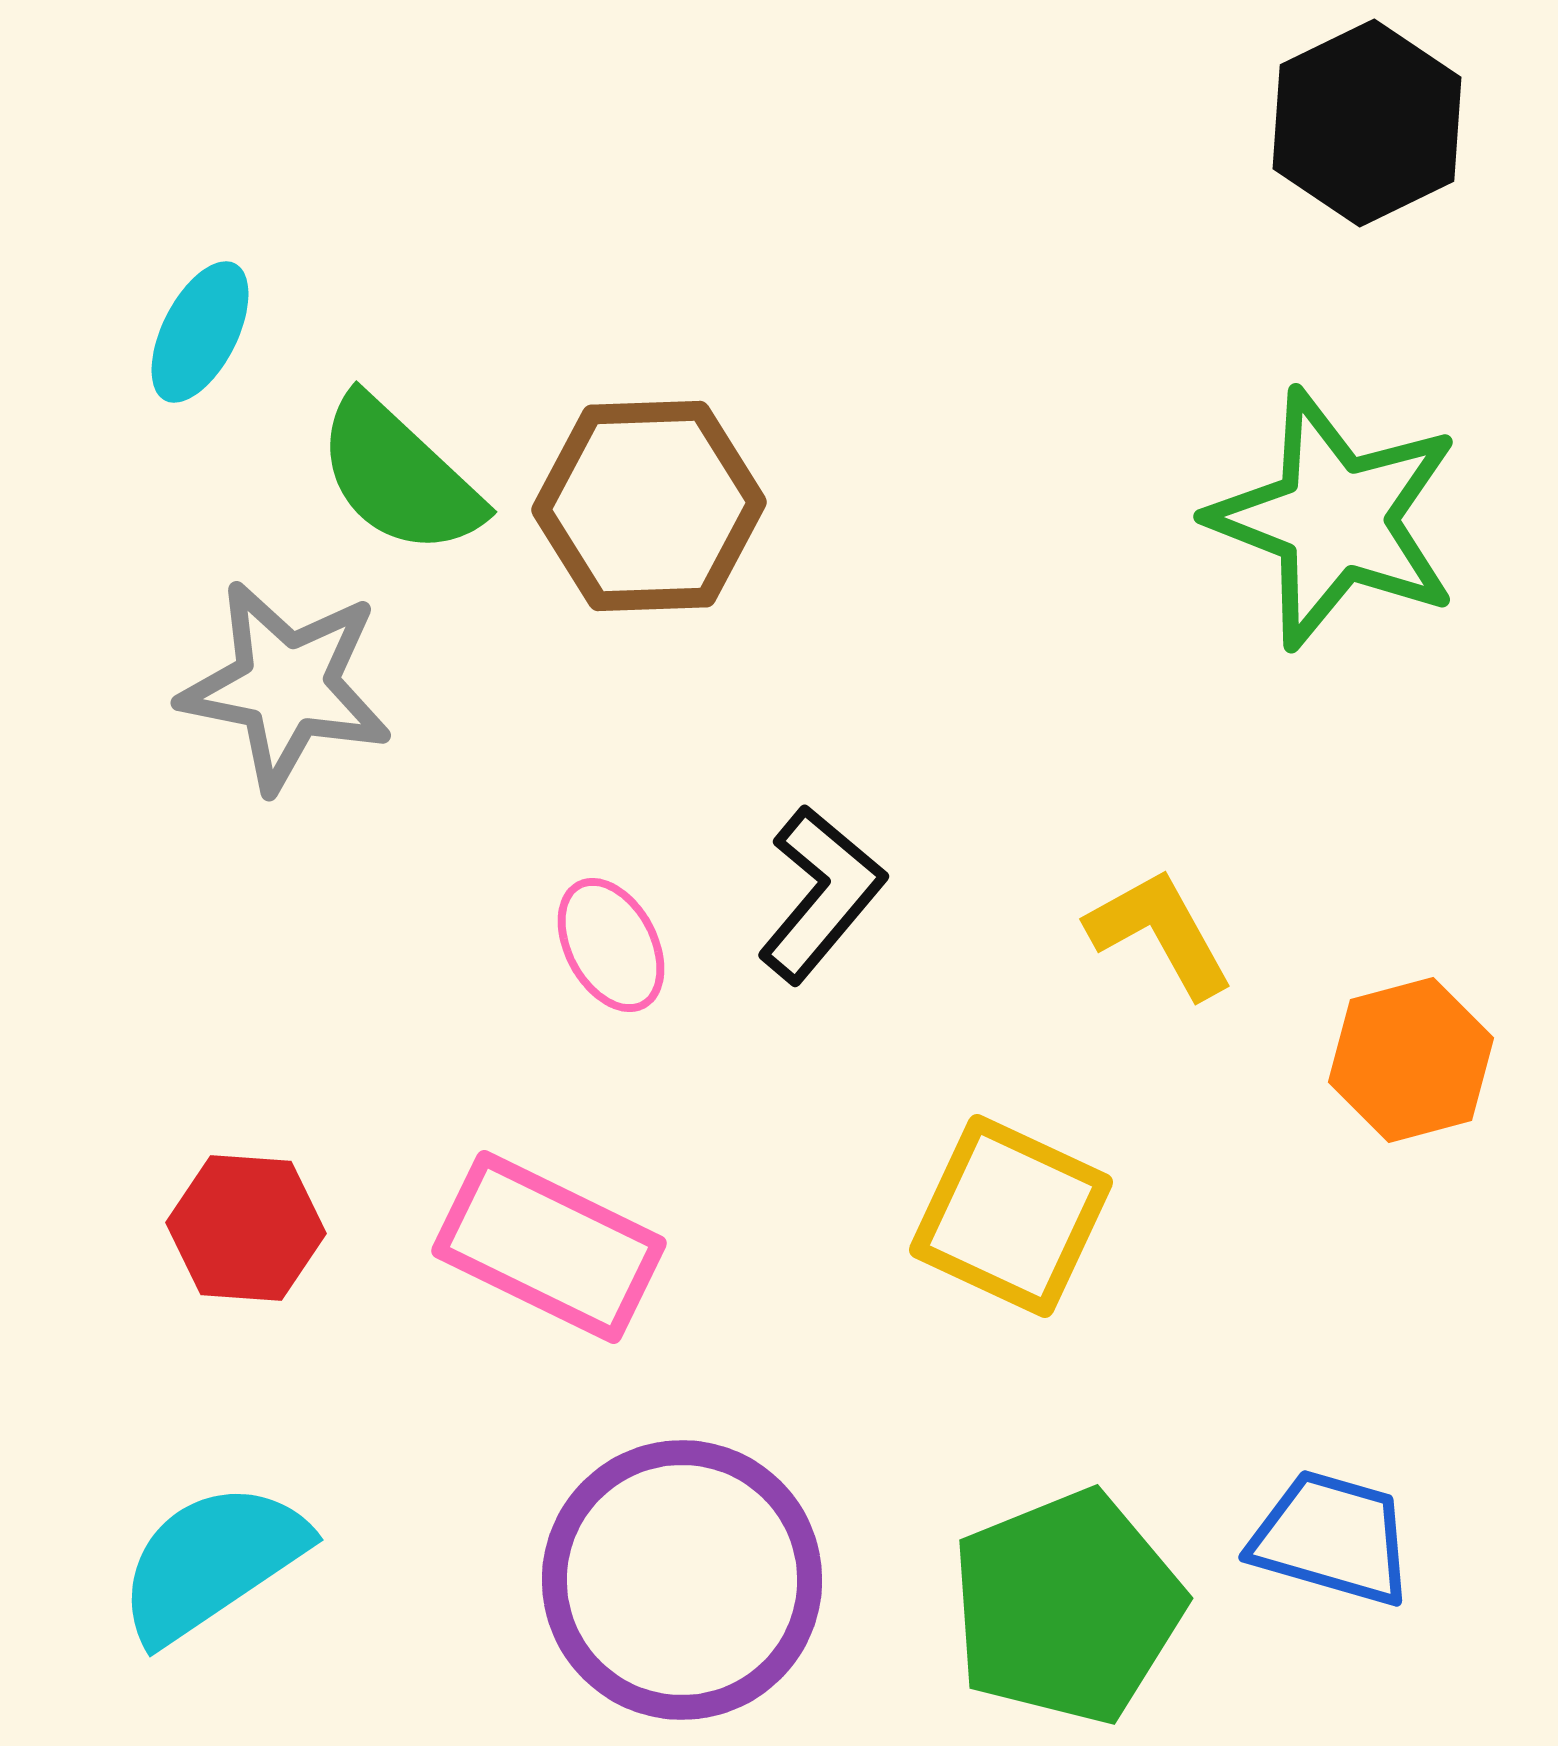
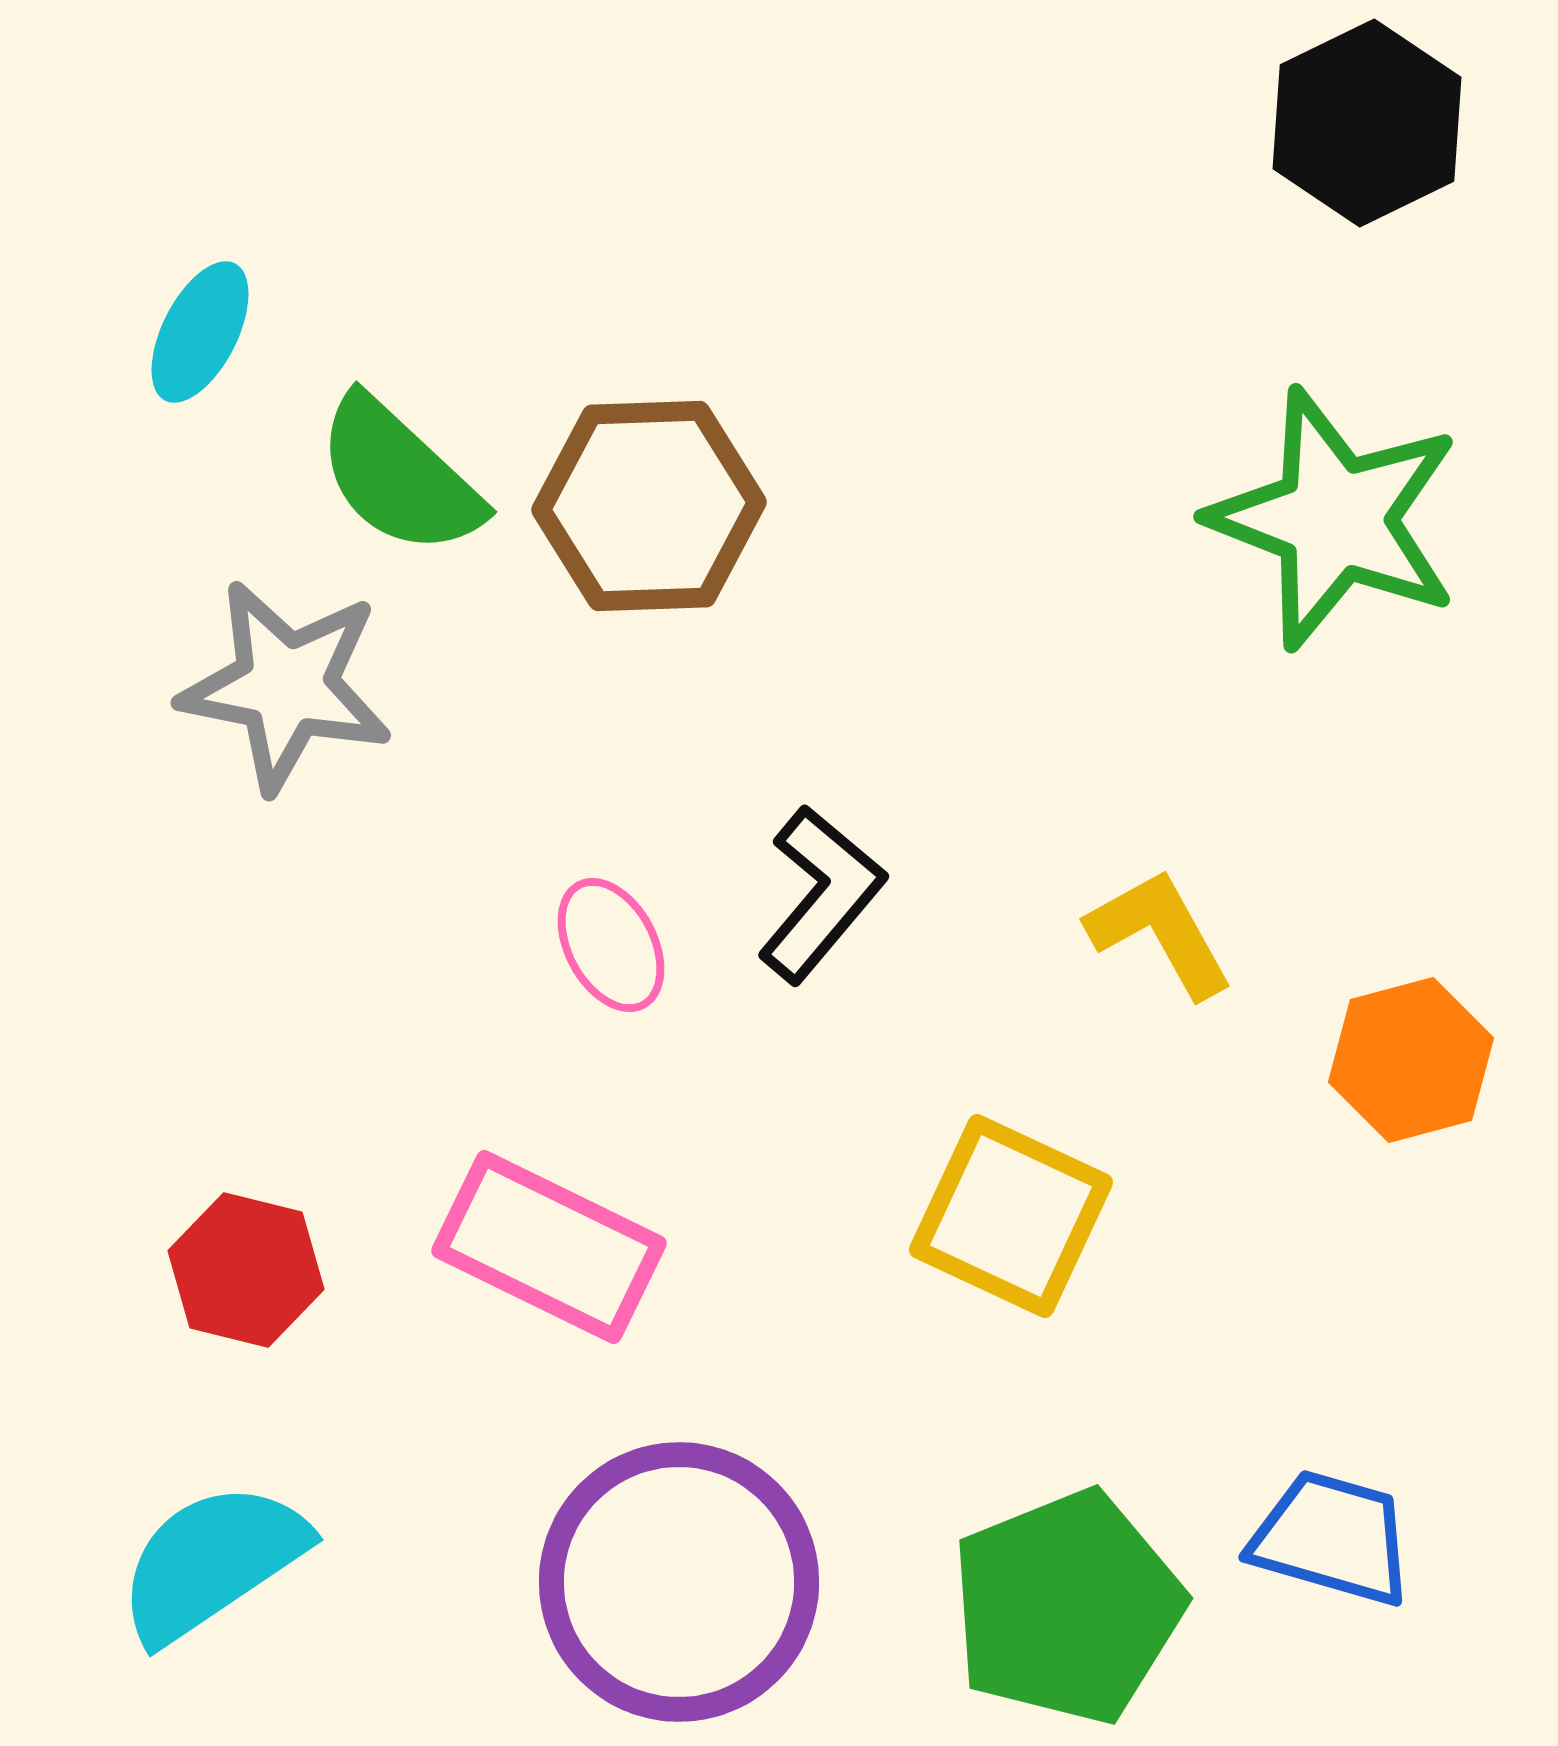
red hexagon: moved 42 px down; rotated 10 degrees clockwise
purple circle: moved 3 px left, 2 px down
